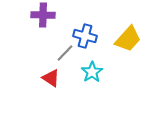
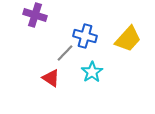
purple cross: moved 8 px left; rotated 15 degrees clockwise
